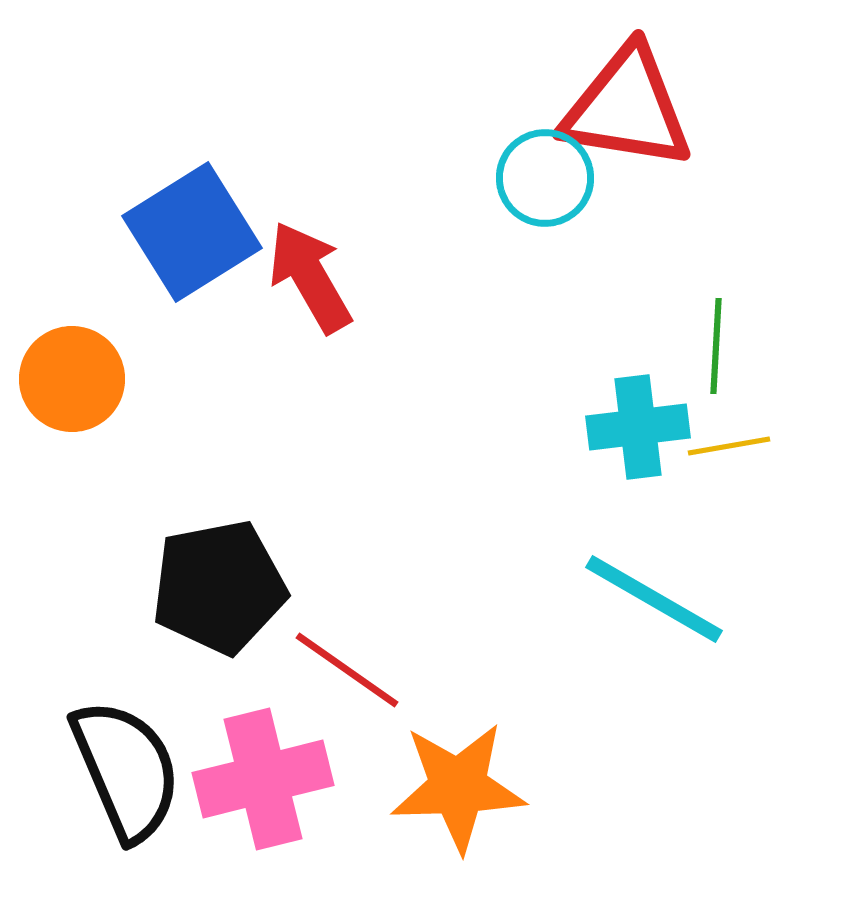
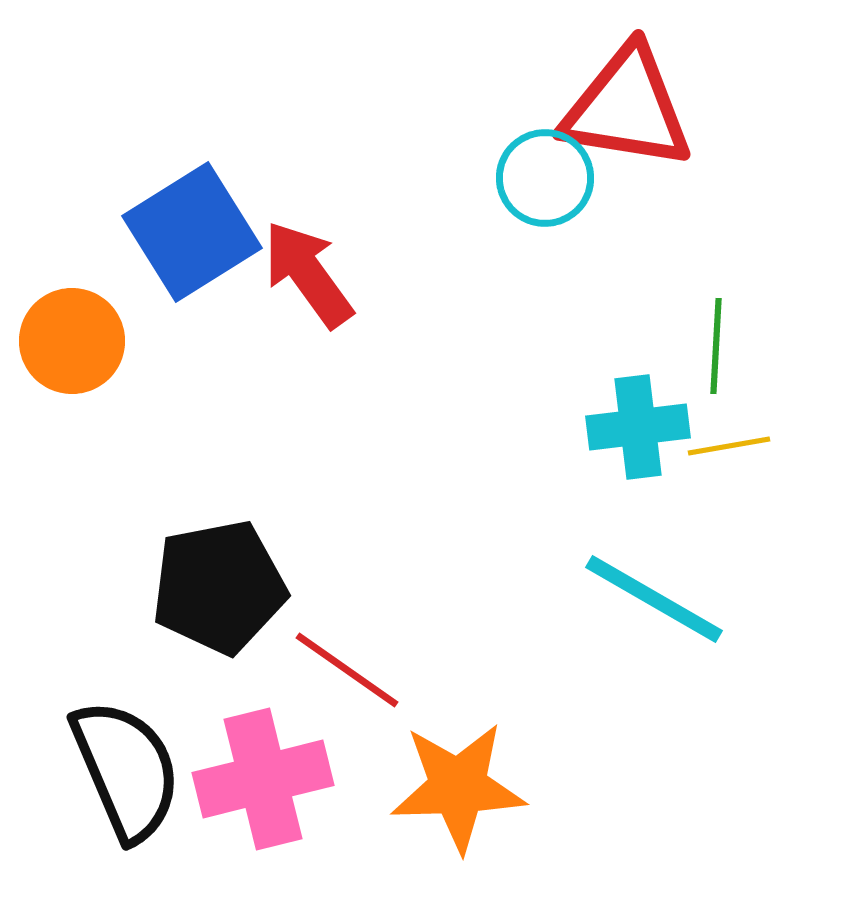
red arrow: moved 2 px left, 3 px up; rotated 6 degrees counterclockwise
orange circle: moved 38 px up
